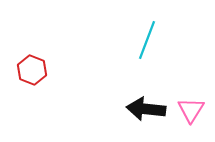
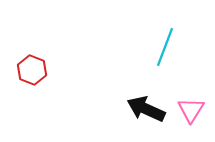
cyan line: moved 18 px right, 7 px down
black arrow: rotated 18 degrees clockwise
